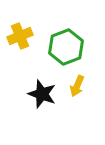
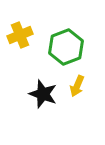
yellow cross: moved 1 px up
black star: moved 1 px right
